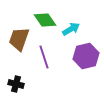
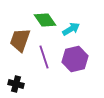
brown trapezoid: moved 1 px right, 1 px down
purple hexagon: moved 11 px left, 3 px down
